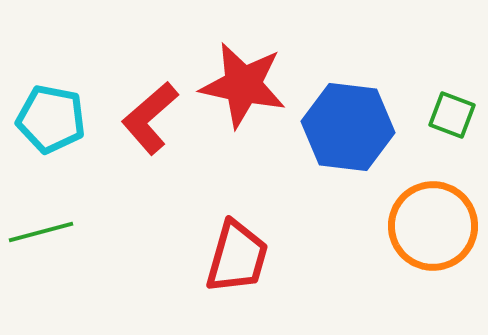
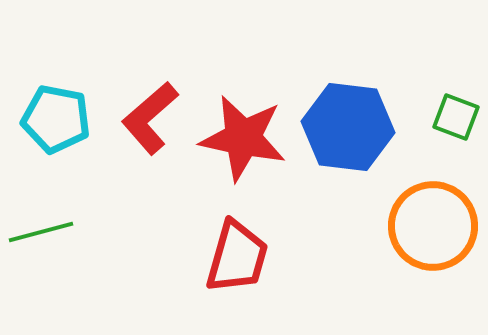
red star: moved 53 px down
green square: moved 4 px right, 2 px down
cyan pentagon: moved 5 px right
